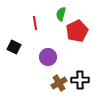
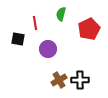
red pentagon: moved 12 px right, 2 px up
black square: moved 4 px right, 8 px up; rotated 16 degrees counterclockwise
purple circle: moved 8 px up
brown cross: moved 3 px up
